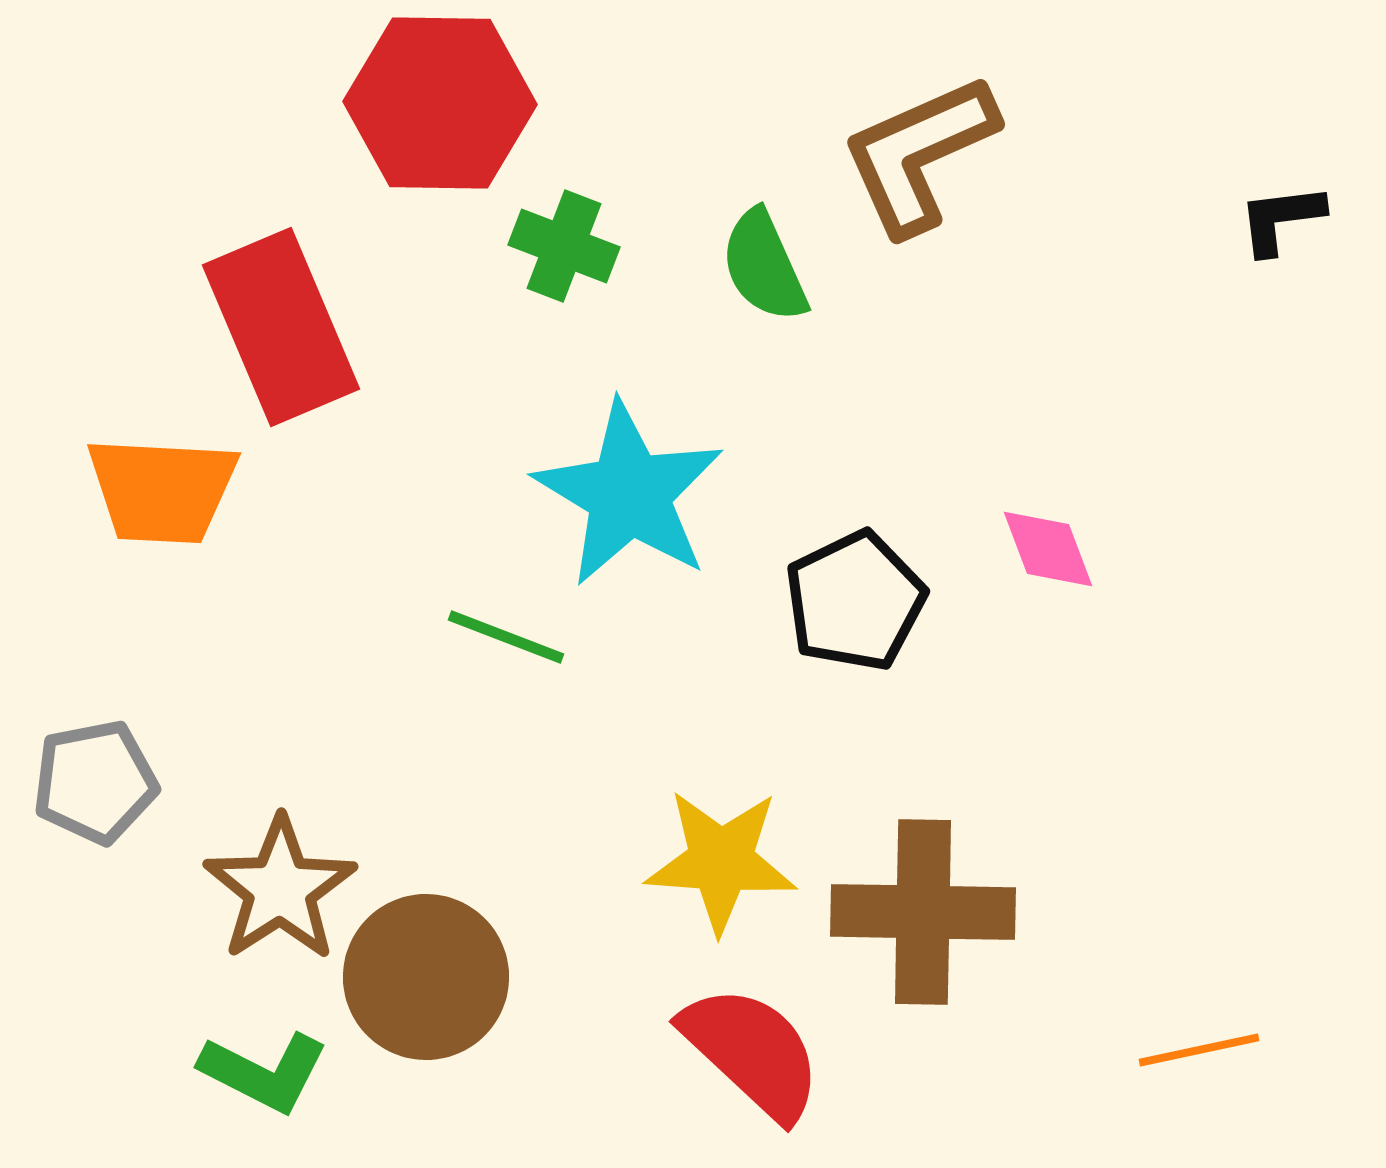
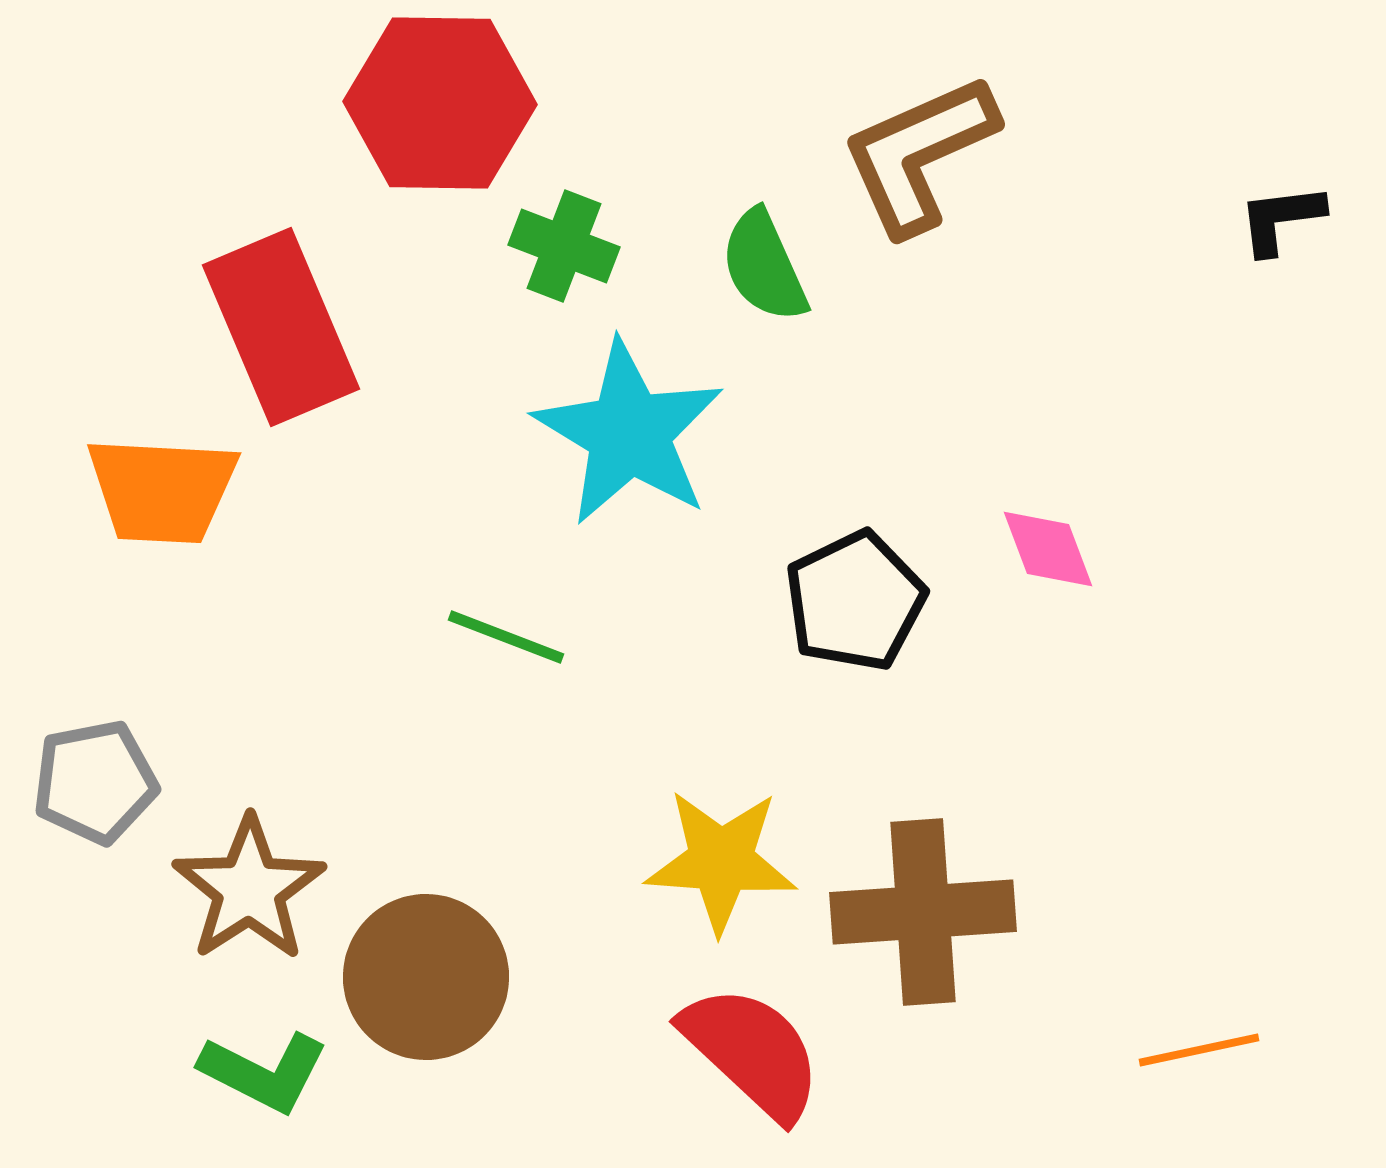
cyan star: moved 61 px up
brown star: moved 31 px left
brown cross: rotated 5 degrees counterclockwise
